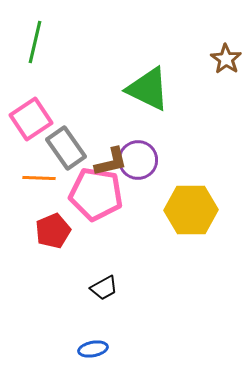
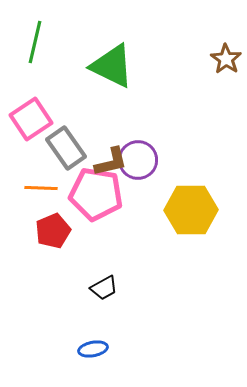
green triangle: moved 36 px left, 23 px up
orange line: moved 2 px right, 10 px down
